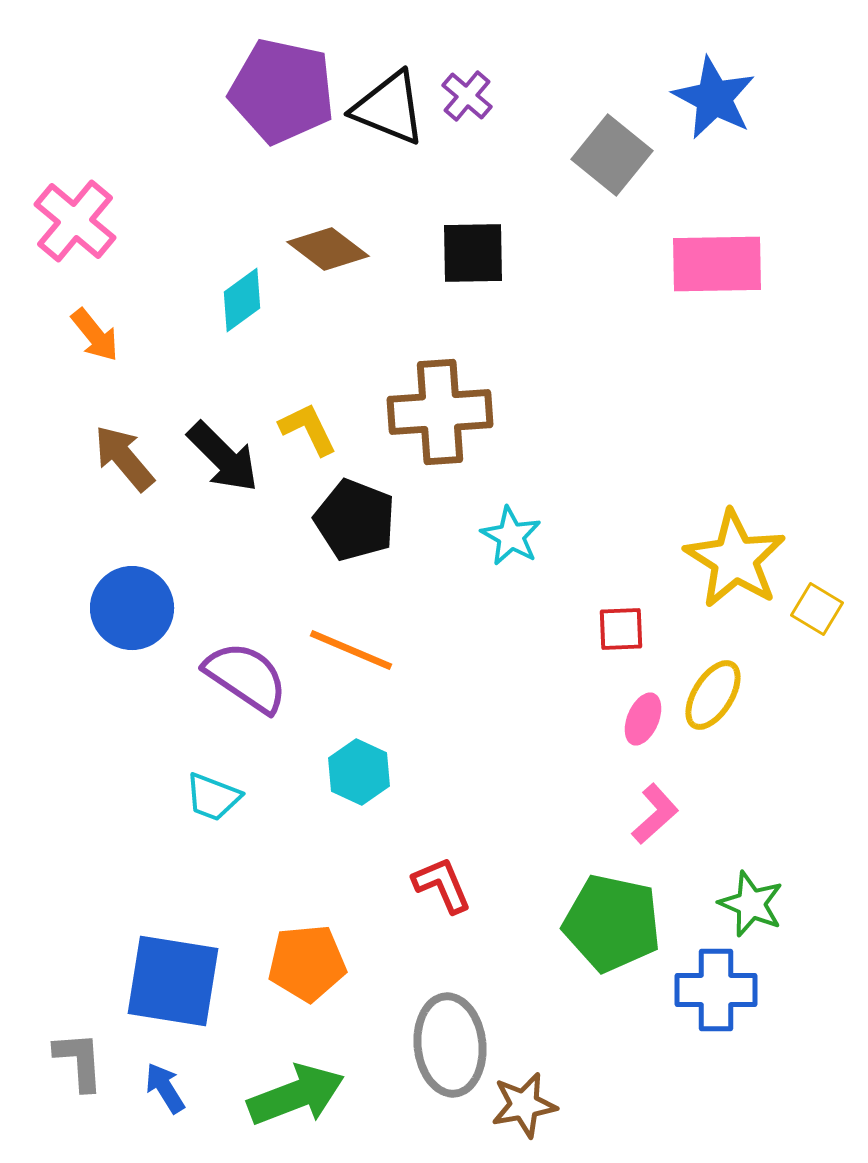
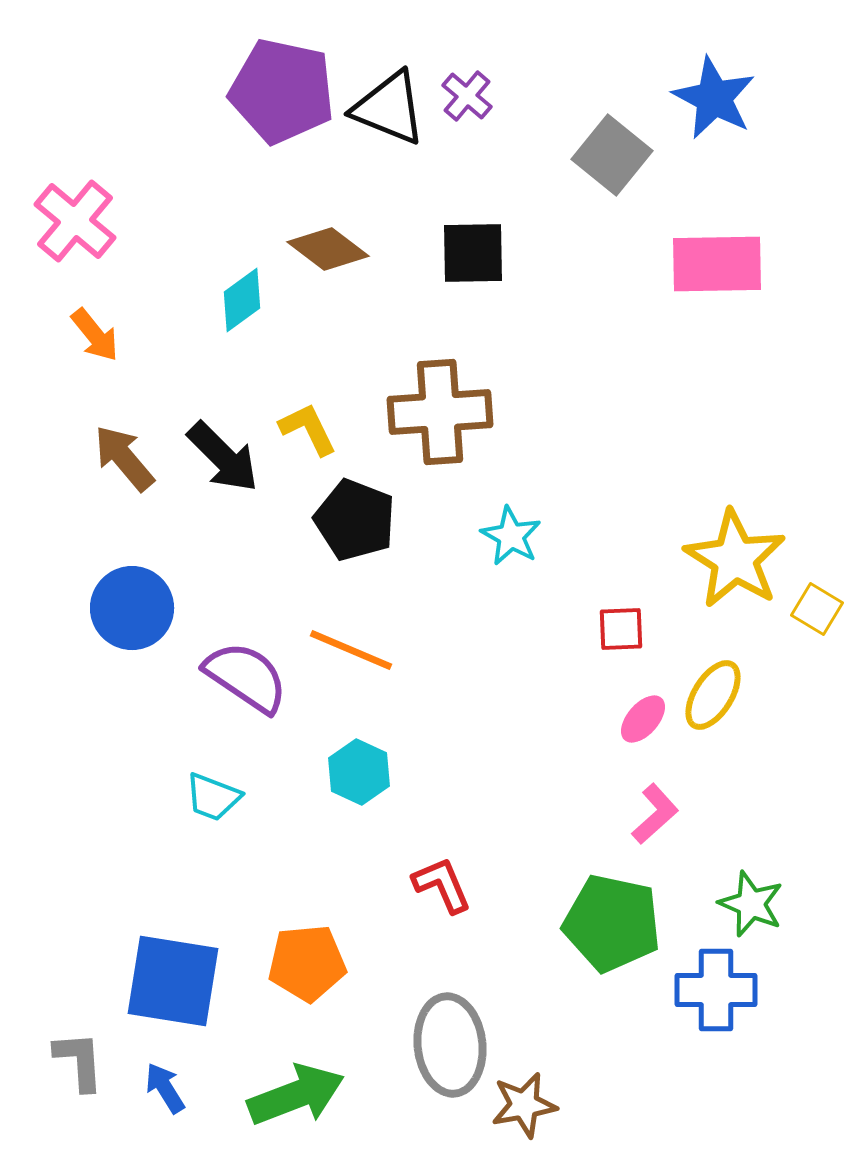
pink ellipse: rotated 18 degrees clockwise
